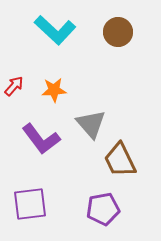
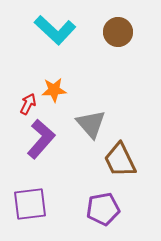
red arrow: moved 14 px right, 18 px down; rotated 15 degrees counterclockwise
purple L-shape: rotated 102 degrees counterclockwise
